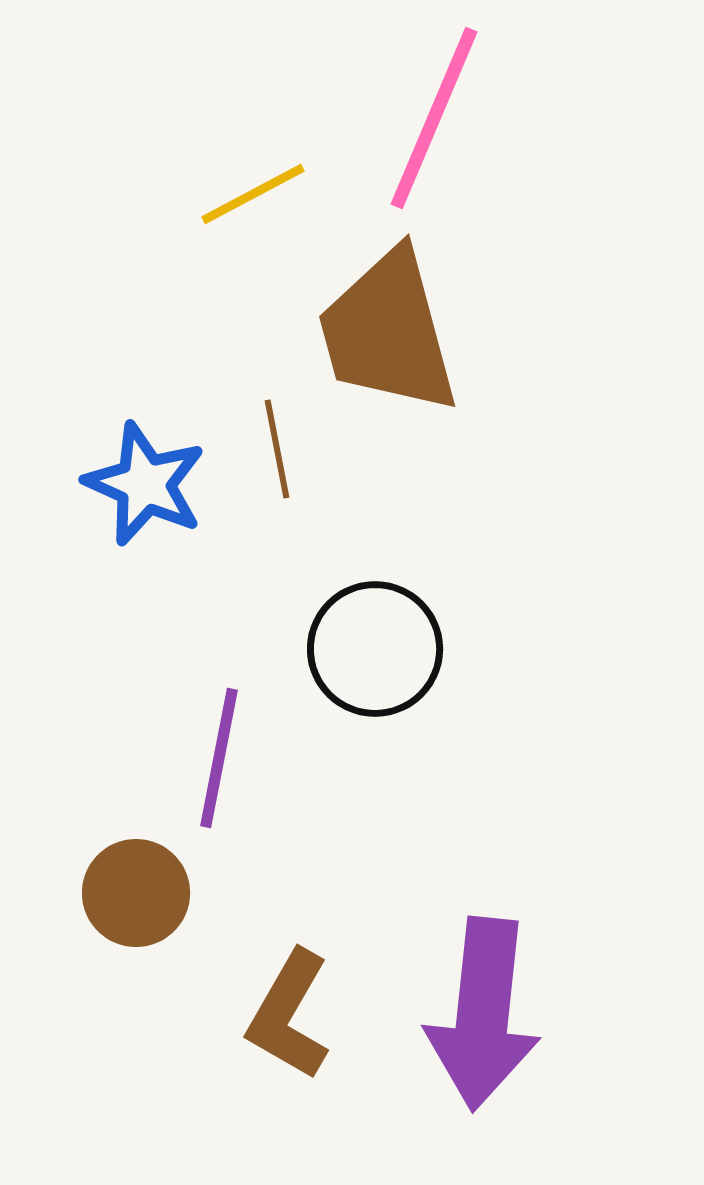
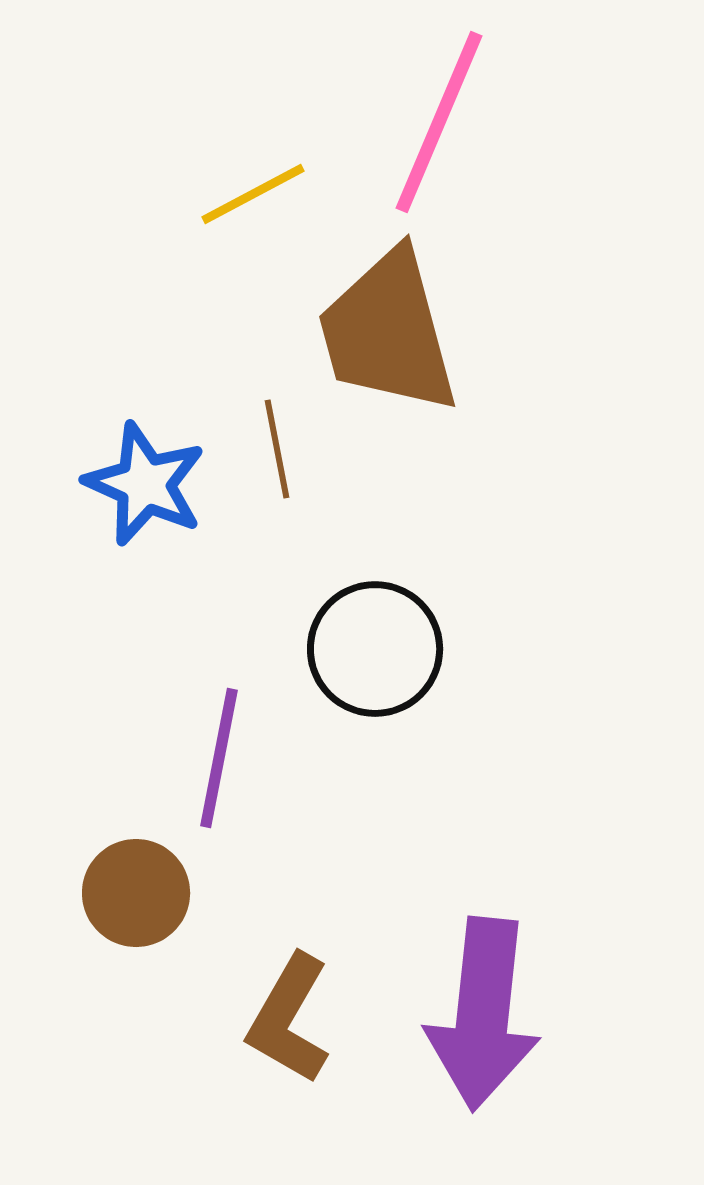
pink line: moved 5 px right, 4 px down
brown L-shape: moved 4 px down
